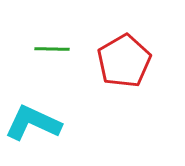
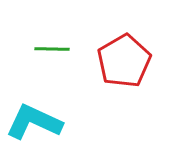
cyan L-shape: moved 1 px right, 1 px up
